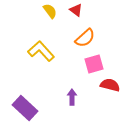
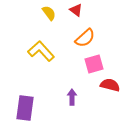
yellow semicircle: moved 1 px left, 2 px down
purple rectangle: rotated 55 degrees clockwise
